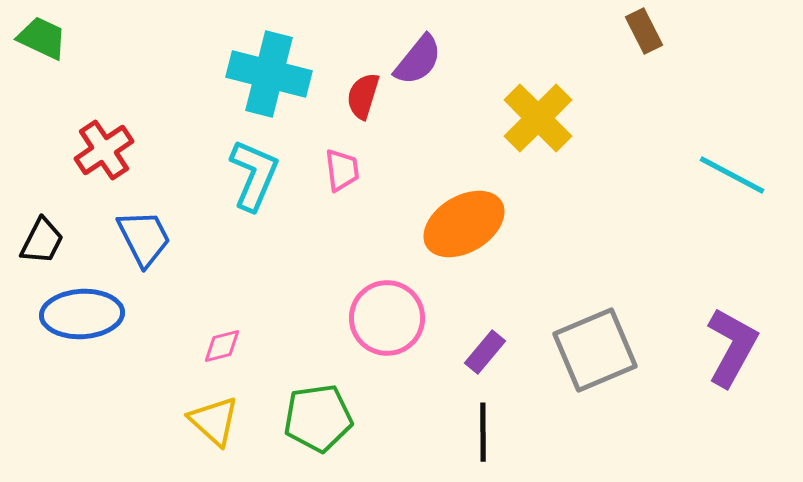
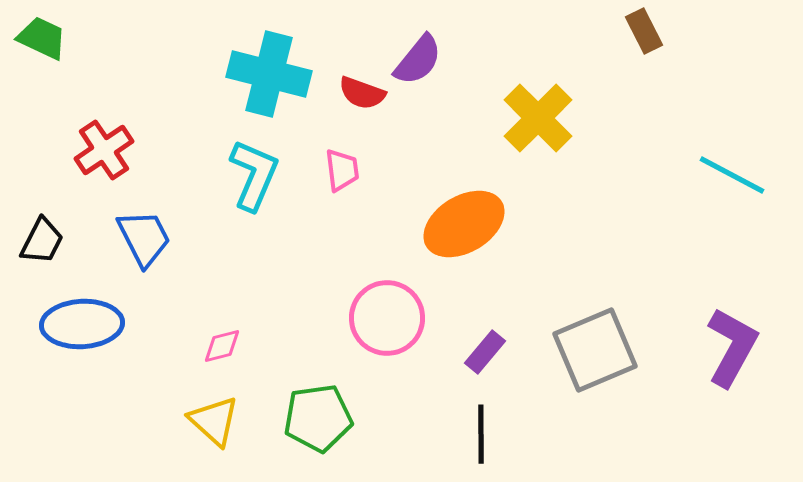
red semicircle: moved 1 px left, 3 px up; rotated 87 degrees counterclockwise
blue ellipse: moved 10 px down
black line: moved 2 px left, 2 px down
